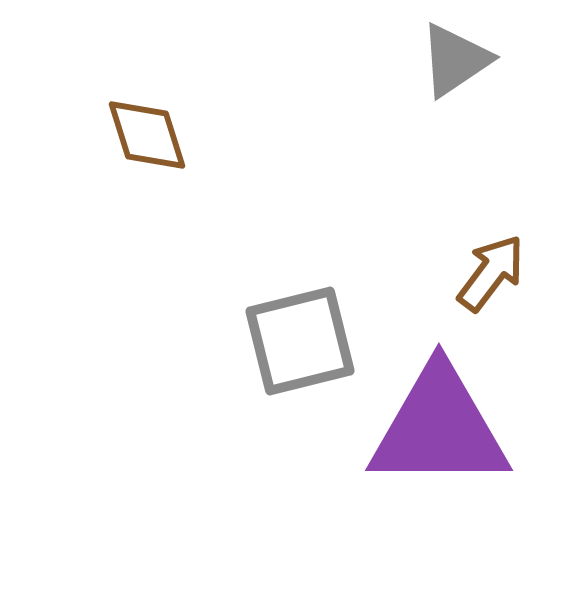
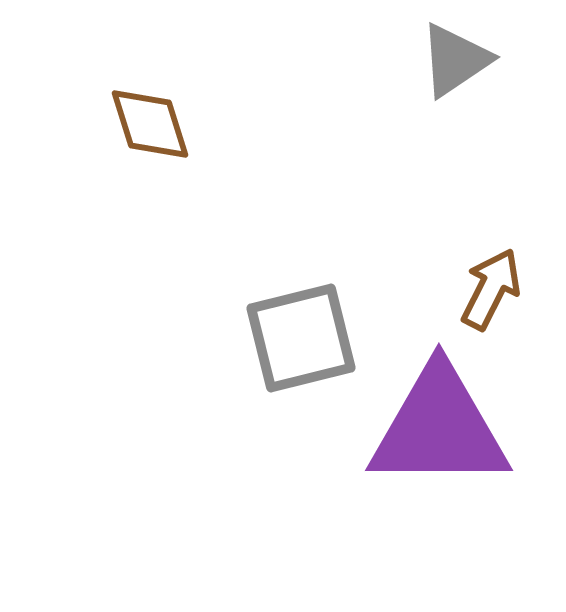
brown diamond: moved 3 px right, 11 px up
brown arrow: moved 16 px down; rotated 10 degrees counterclockwise
gray square: moved 1 px right, 3 px up
